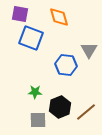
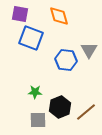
orange diamond: moved 1 px up
blue hexagon: moved 5 px up
